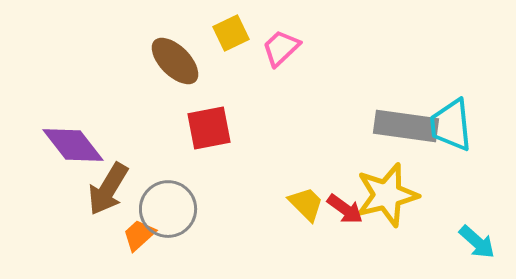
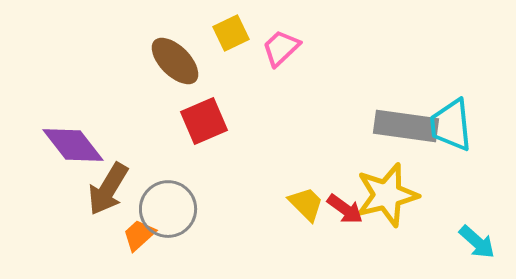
red square: moved 5 px left, 7 px up; rotated 12 degrees counterclockwise
